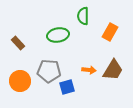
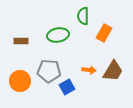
orange rectangle: moved 6 px left, 1 px down
brown rectangle: moved 3 px right, 2 px up; rotated 48 degrees counterclockwise
brown trapezoid: moved 1 px down
blue square: rotated 14 degrees counterclockwise
